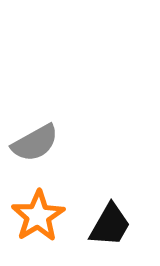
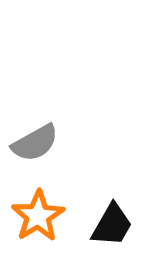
black trapezoid: moved 2 px right
